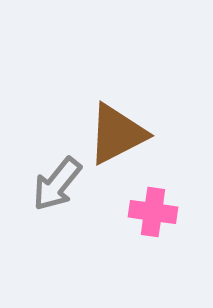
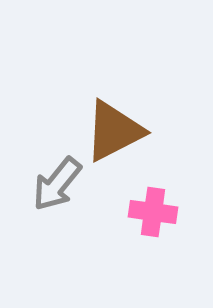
brown triangle: moved 3 px left, 3 px up
